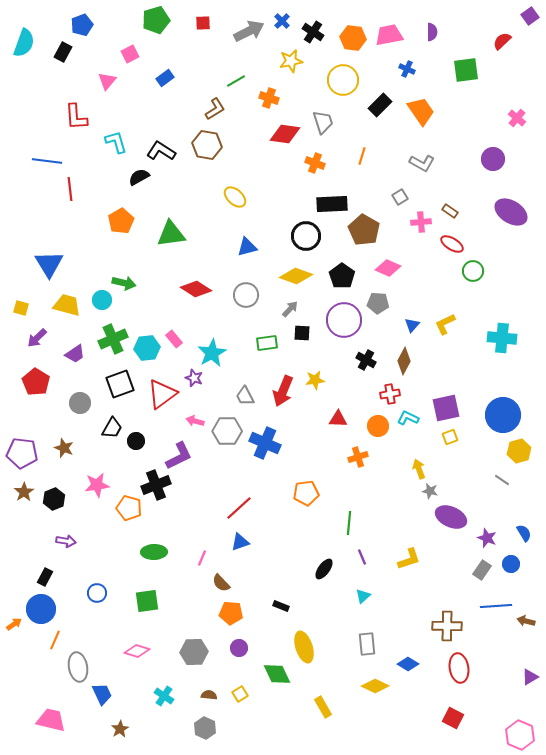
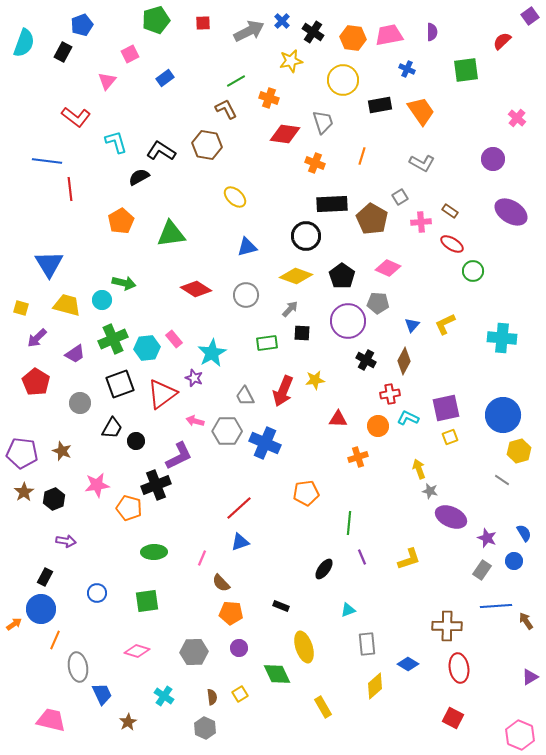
black rectangle at (380, 105): rotated 35 degrees clockwise
brown L-shape at (215, 109): moved 11 px right; rotated 85 degrees counterclockwise
red L-shape at (76, 117): rotated 48 degrees counterclockwise
brown pentagon at (364, 230): moved 8 px right, 11 px up
purple circle at (344, 320): moved 4 px right, 1 px down
brown star at (64, 448): moved 2 px left, 3 px down
blue circle at (511, 564): moved 3 px right, 3 px up
cyan triangle at (363, 596): moved 15 px left, 14 px down; rotated 21 degrees clockwise
brown arrow at (526, 621): rotated 42 degrees clockwise
yellow diamond at (375, 686): rotated 68 degrees counterclockwise
brown semicircle at (209, 695): moved 3 px right, 2 px down; rotated 77 degrees clockwise
brown star at (120, 729): moved 8 px right, 7 px up
